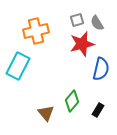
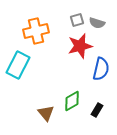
gray semicircle: rotated 42 degrees counterclockwise
red star: moved 2 px left, 2 px down
cyan rectangle: moved 1 px up
green diamond: rotated 20 degrees clockwise
black rectangle: moved 1 px left
